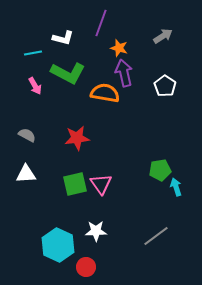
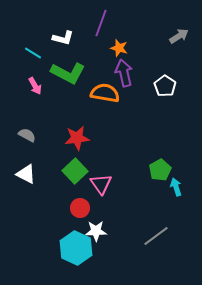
gray arrow: moved 16 px right
cyan line: rotated 42 degrees clockwise
green pentagon: rotated 20 degrees counterclockwise
white triangle: rotated 30 degrees clockwise
green square: moved 13 px up; rotated 30 degrees counterclockwise
cyan hexagon: moved 18 px right, 3 px down
red circle: moved 6 px left, 59 px up
